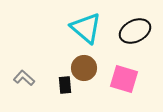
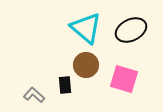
black ellipse: moved 4 px left, 1 px up
brown circle: moved 2 px right, 3 px up
gray L-shape: moved 10 px right, 17 px down
